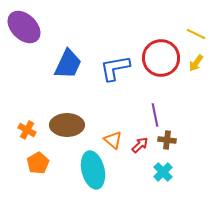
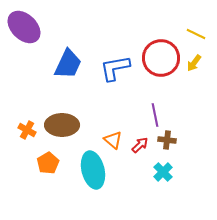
yellow arrow: moved 2 px left
brown ellipse: moved 5 px left
orange pentagon: moved 10 px right
